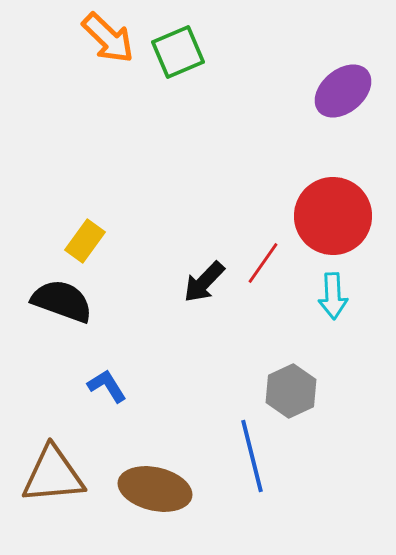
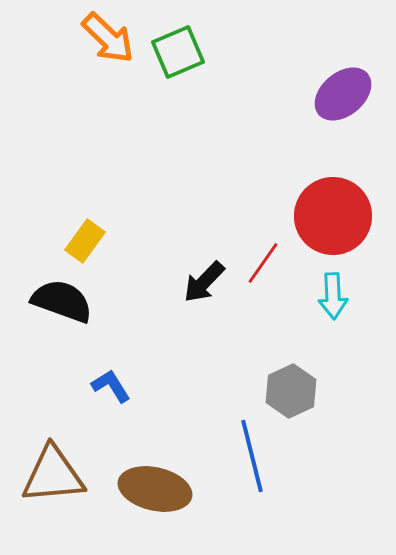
purple ellipse: moved 3 px down
blue L-shape: moved 4 px right
